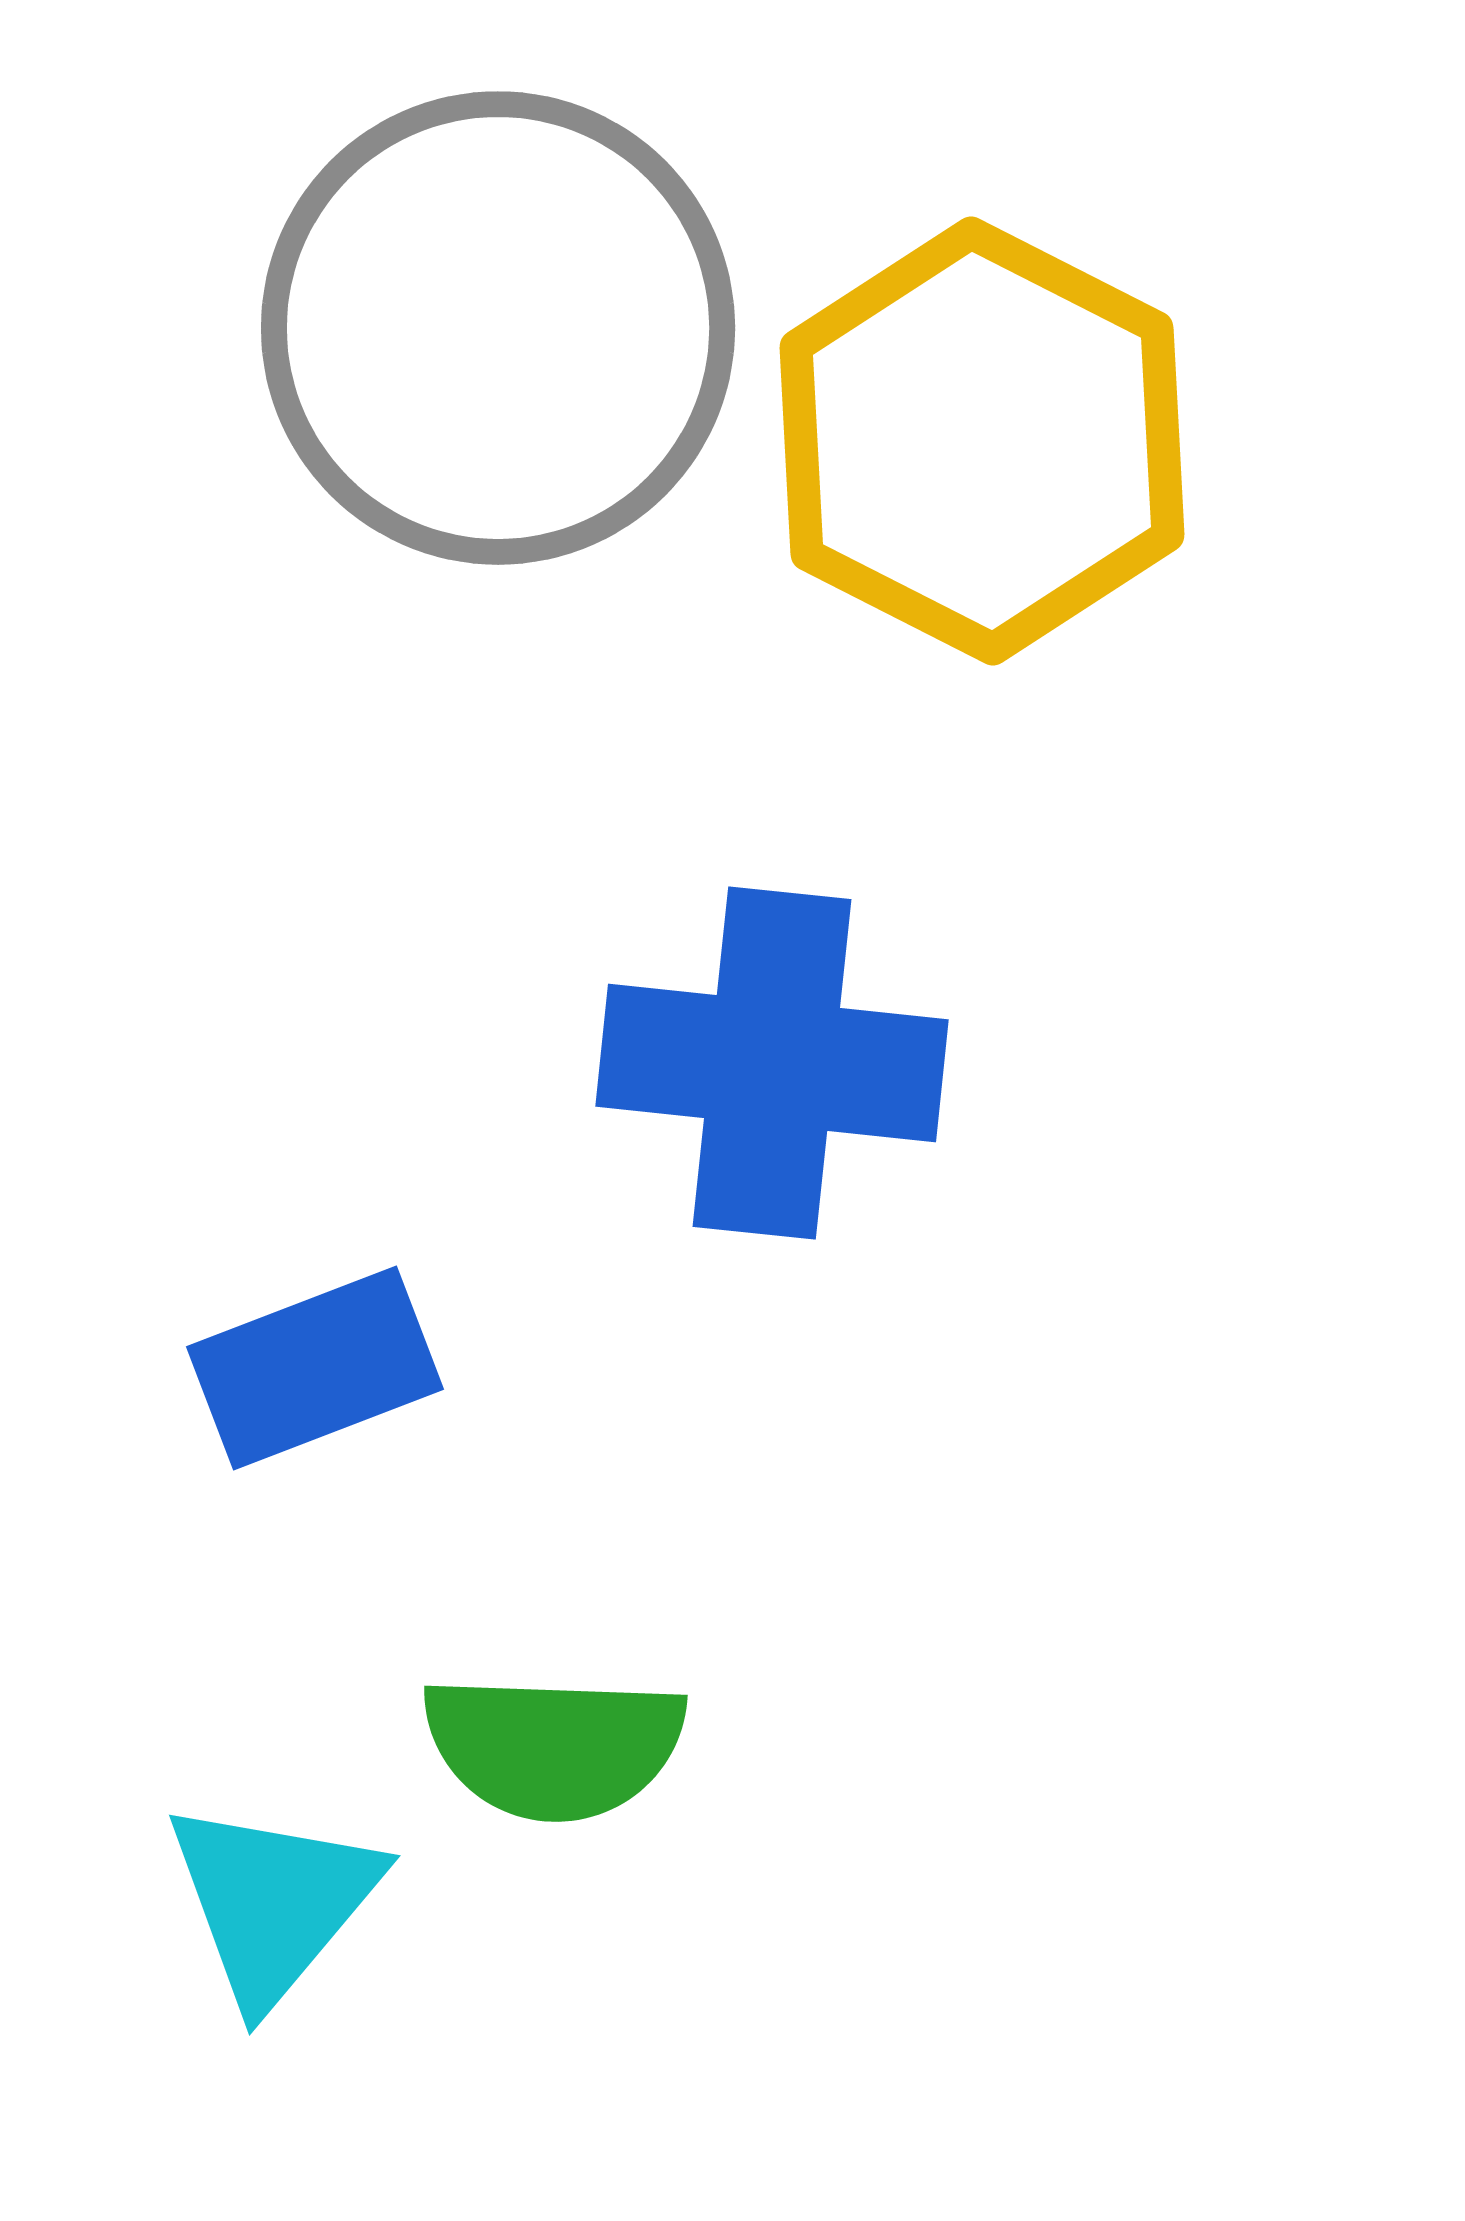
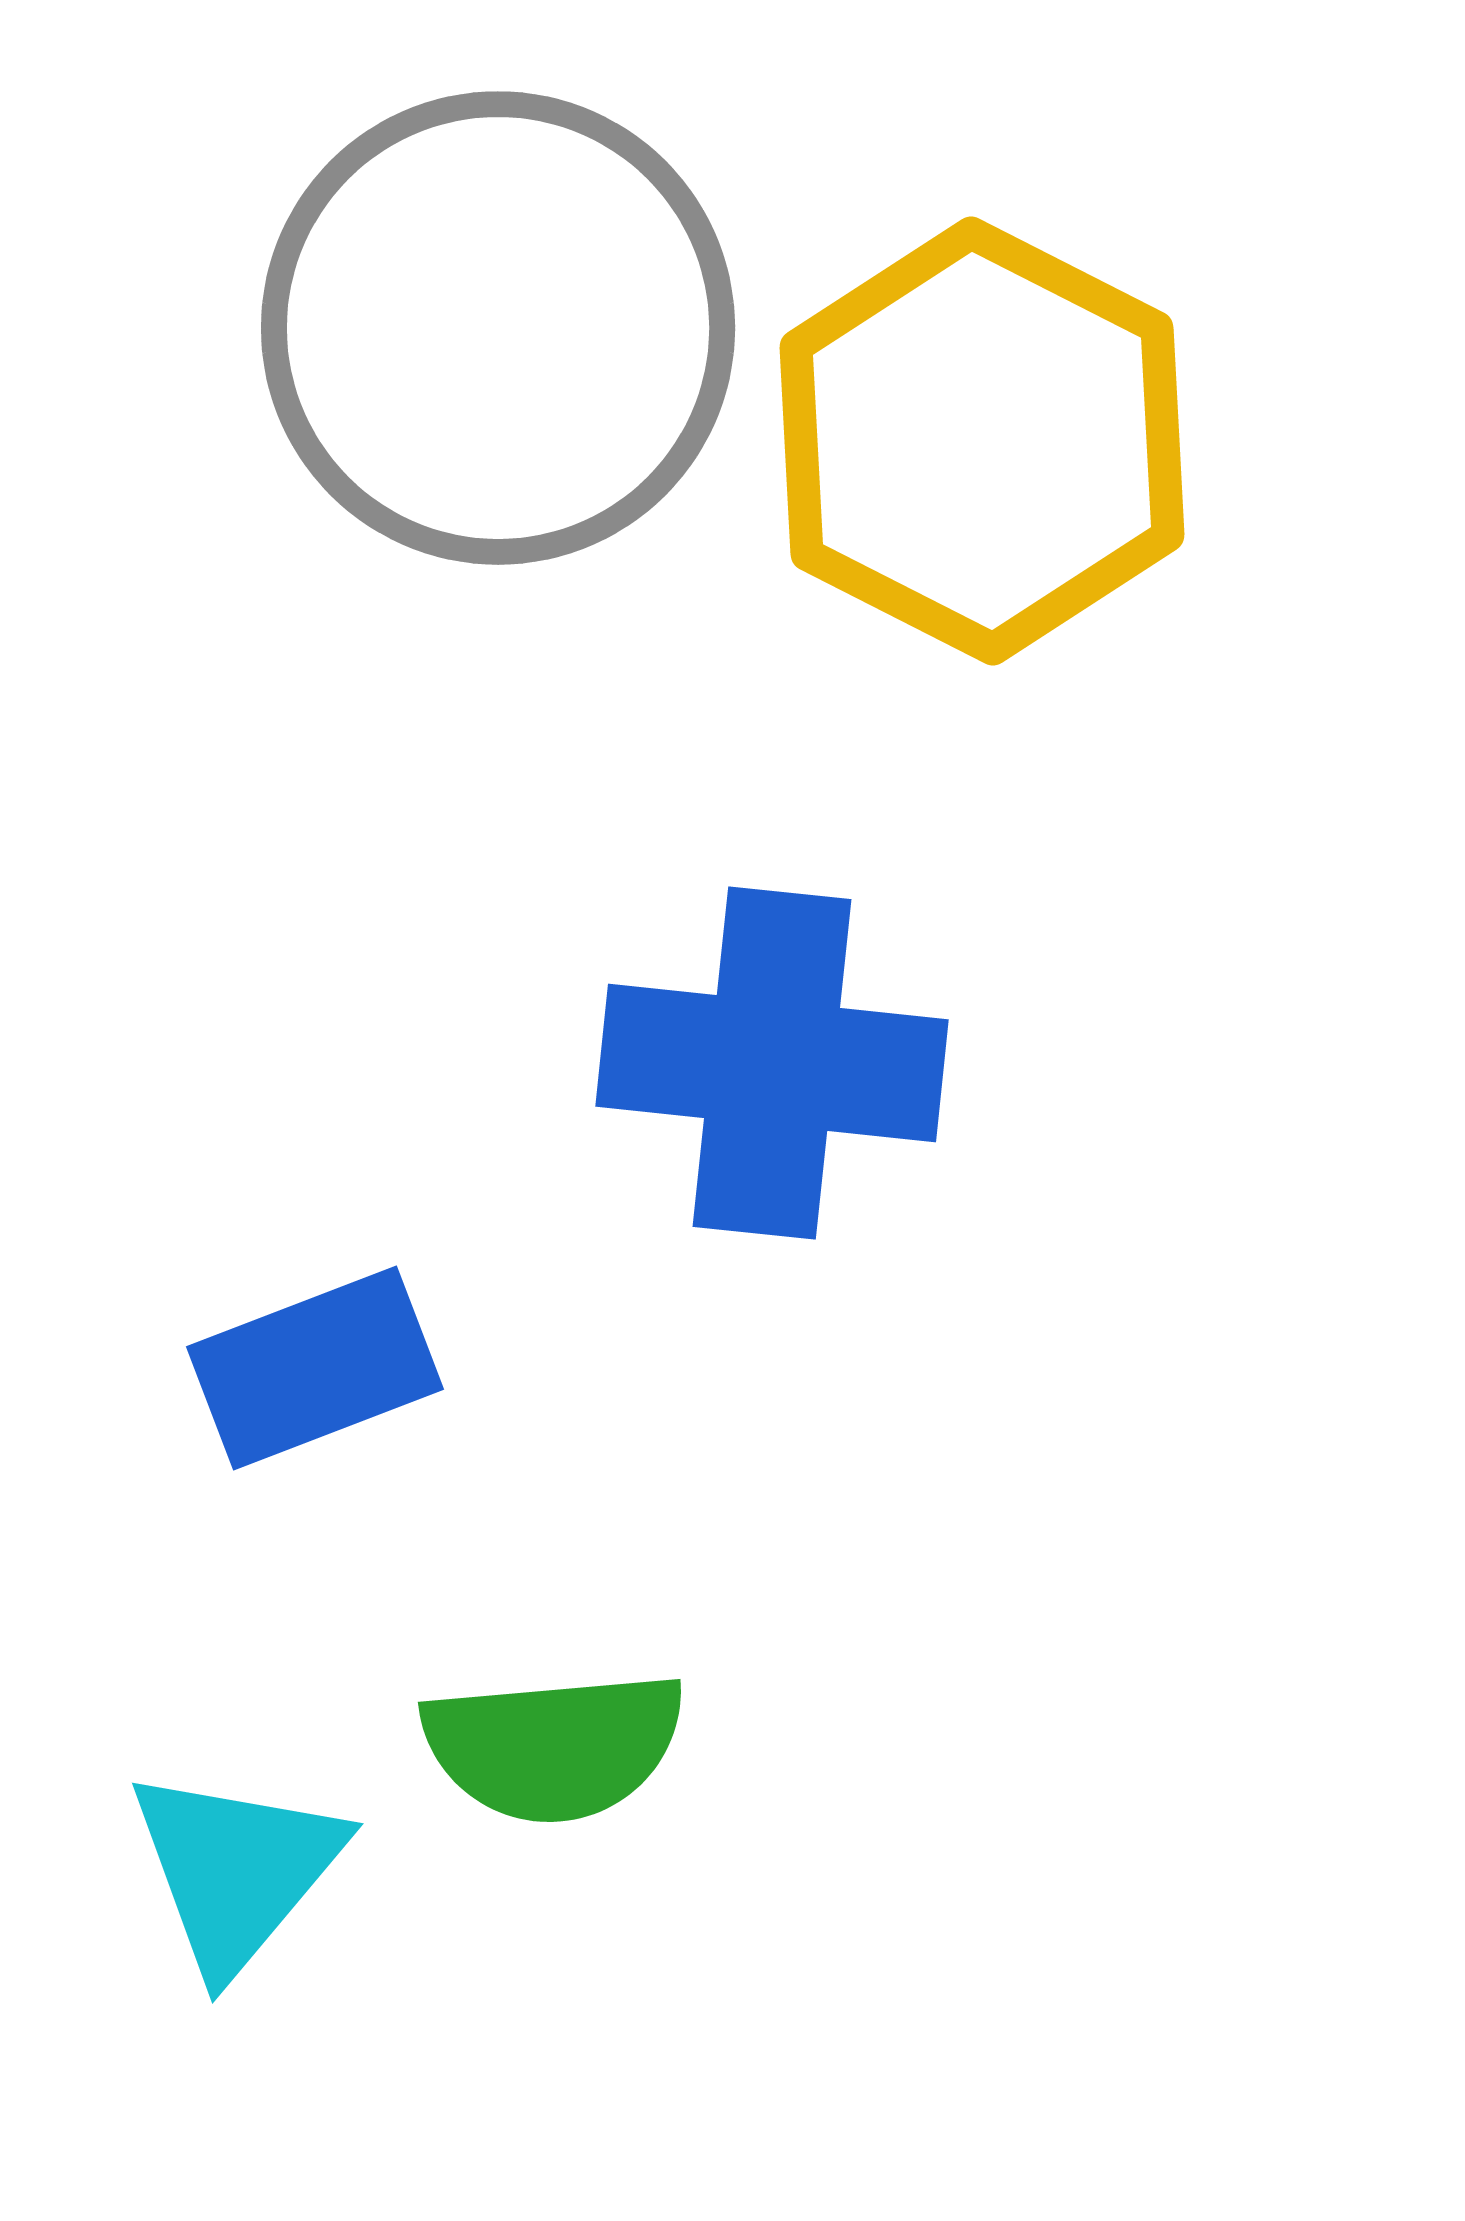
green semicircle: rotated 7 degrees counterclockwise
cyan triangle: moved 37 px left, 32 px up
